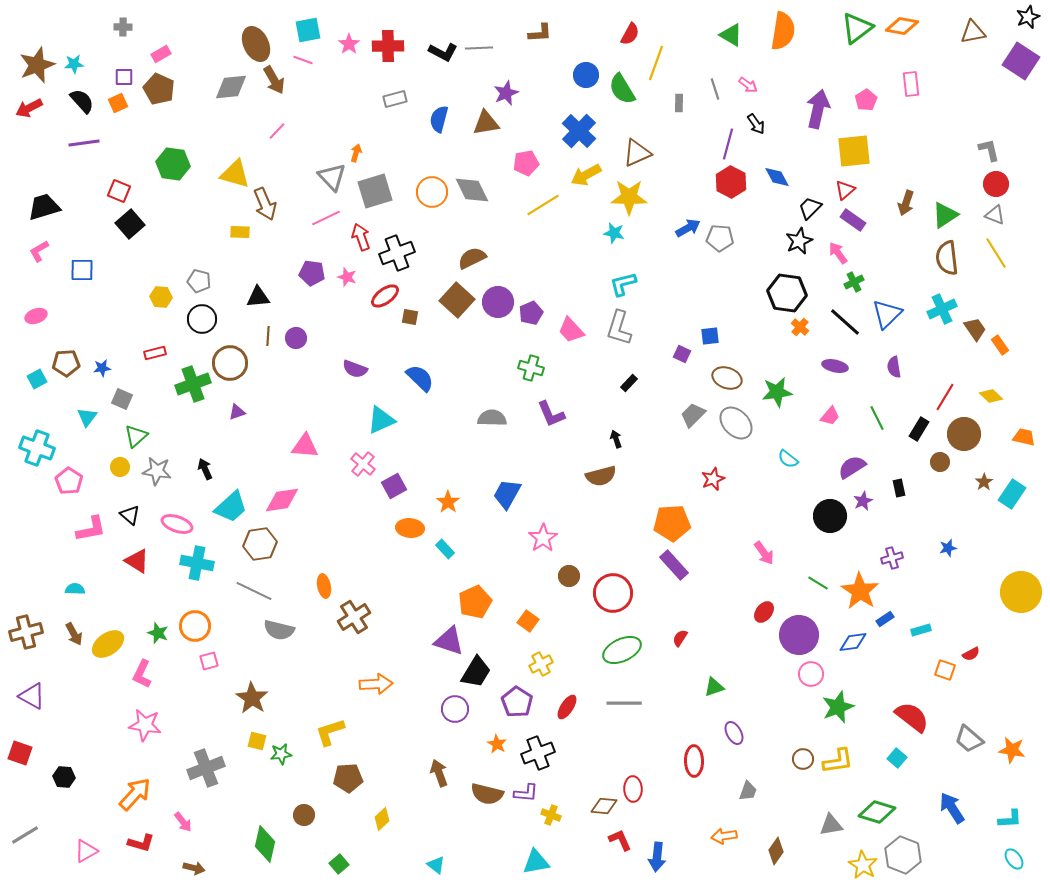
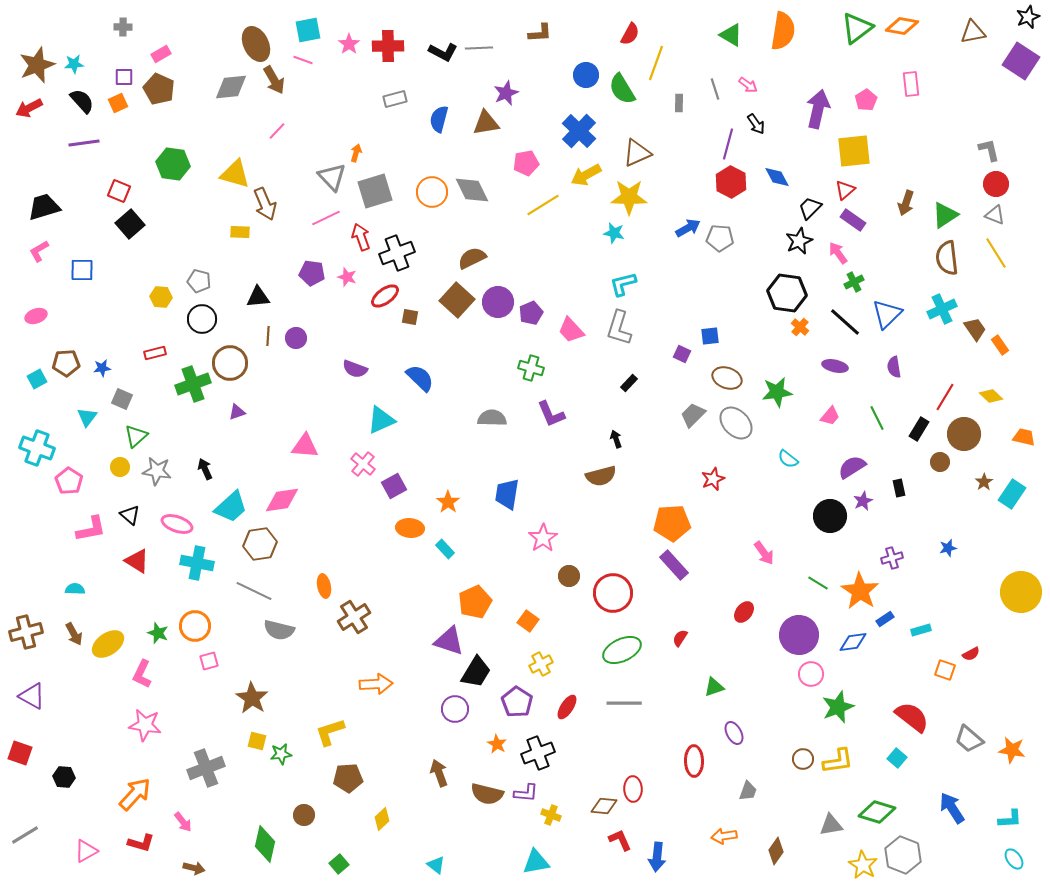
blue trapezoid at (507, 494): rotated 20 degrees counterclockwise
red ellipse at (764, 612): moved 20 px left
